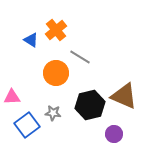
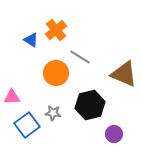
brown triangle: moved 22 px up
